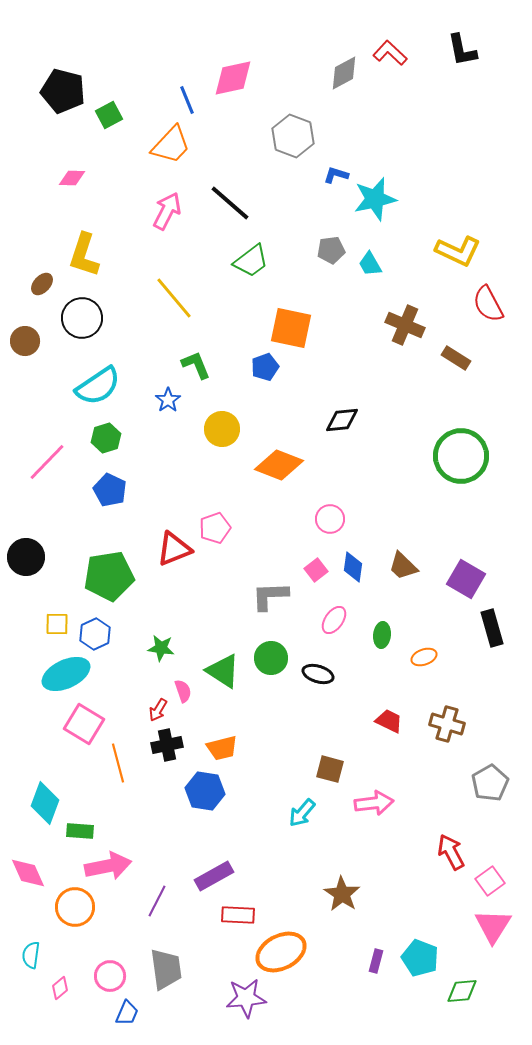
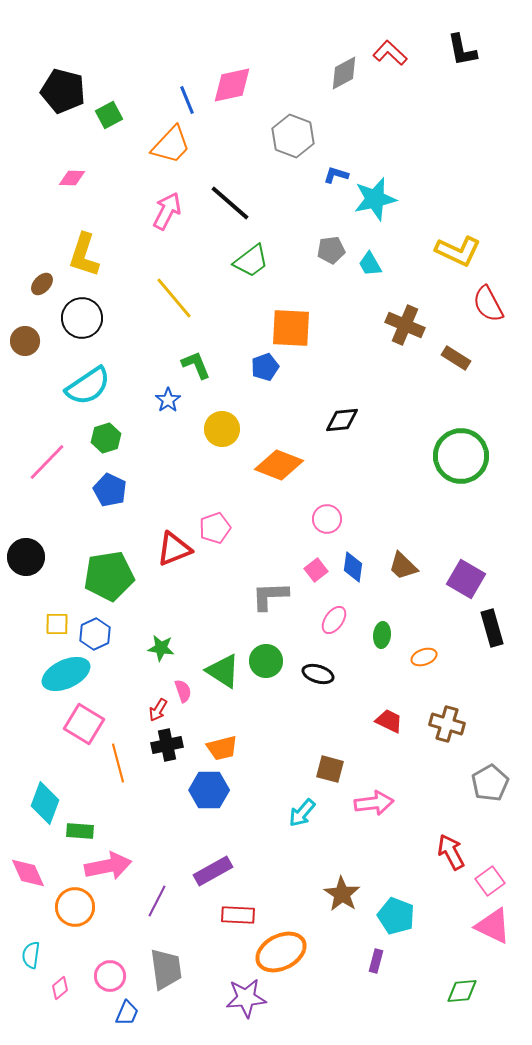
pink diamond at (233, 78): moved 1 px left, 7 px down
orange square at (291, 328): rotated 9 degrees counterclockwise
cyan semicircle at (98, 386): moved 10 px left
pink circle at (330, 519): moved 3 px left
green circle at (271, 658): moved 5 px left, 3 px down
blue hexagon at (205, 791): moved 4 px right, 1 px up; rotated 9 degrees counterclockwise
purple rectangle at (214, 876): moved 1 px left, 5 px up
pink triangle at (493, 926): rotated 36 degrees counterclockwise
cyan pentagon at (420, 958): moved 24 px left, 42 px up
